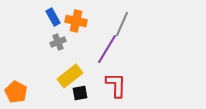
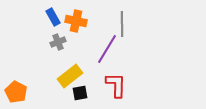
gray line: rotated 25 degrees counterclockwise
